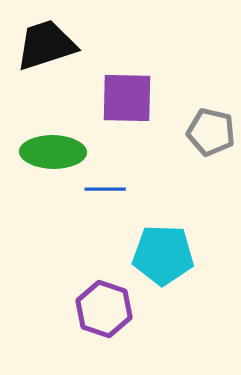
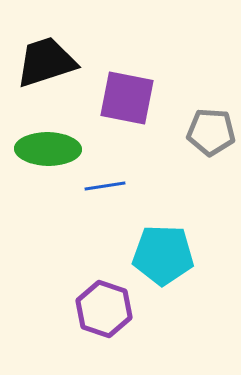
black trapezoid: moved 17 px down
purple square: rotated 10 degrees clockwise
gray pentagon: rotated 9 degrees counterclockwise
green ellipse: moved 5 px left, 3 px up
blue line: moved 3 px up; rotated 9 degrees counterclockwise
